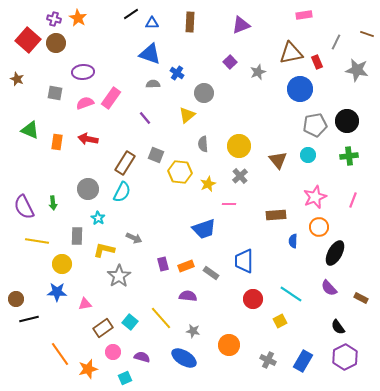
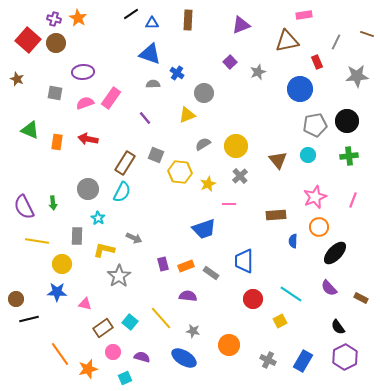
brown rectangle at (190, 22): moved 2 px left, 2 px up
brown triangle at (291, 53): moved 4 px left, 12 px up
gray star at (357, 70): moved 6 px down; rotated 15 degrees counterclockwise
yellow triangle at (187, 115): rotated 18 degrees clockwise
gray semicircle at (203, 144): rotated 63 degrees clockwise
yellow circle at (239, 146): moved 3 px left
black ellipse at (335, 253): rotated 15 degrees clockwise
pink triangle at (85, 304): rotated 24 degrees clockwise
